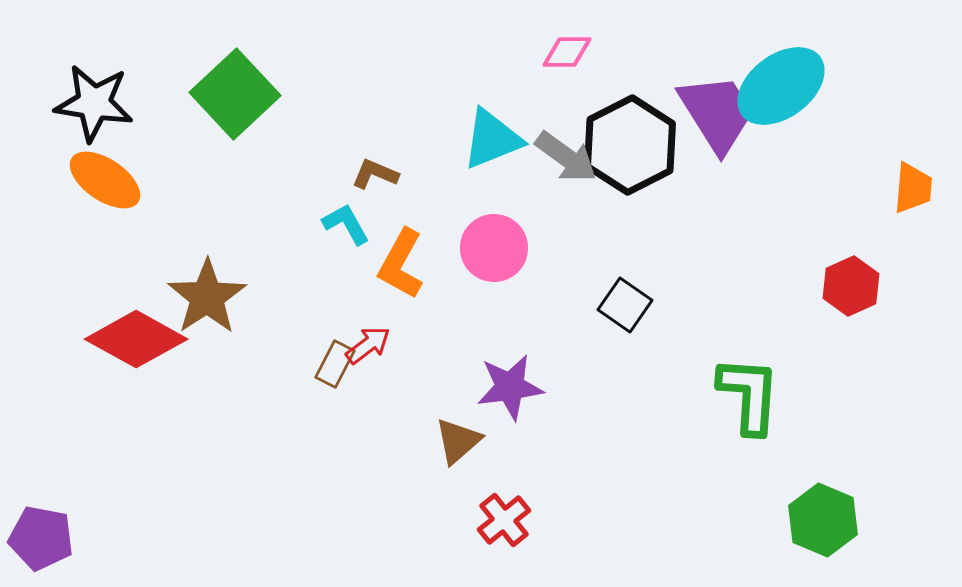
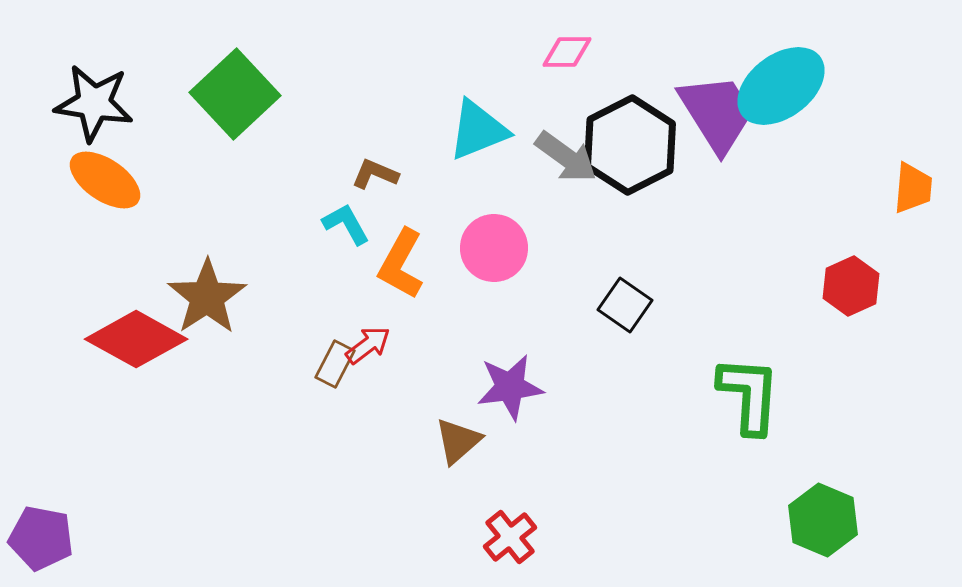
cyan triangle: moved 14 px left, 9 px up
red cross: moved 6 px right, 17 px down
